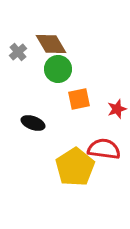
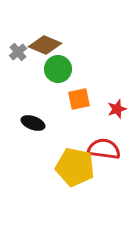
brown diamond: moved 6 px left, 1 px down; rotated 36 degrees counterclockwise
yellow pentagon: rotated 27 degrees counterclockwise
